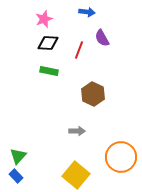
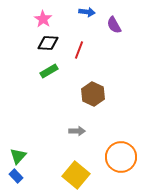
pink star: moved 1 px left; rotated 18 degrees counterclockwise
purple semicircle: moved 12 px right, 13 px up
green rectangle: rotated 42 degrees counterclockwise
